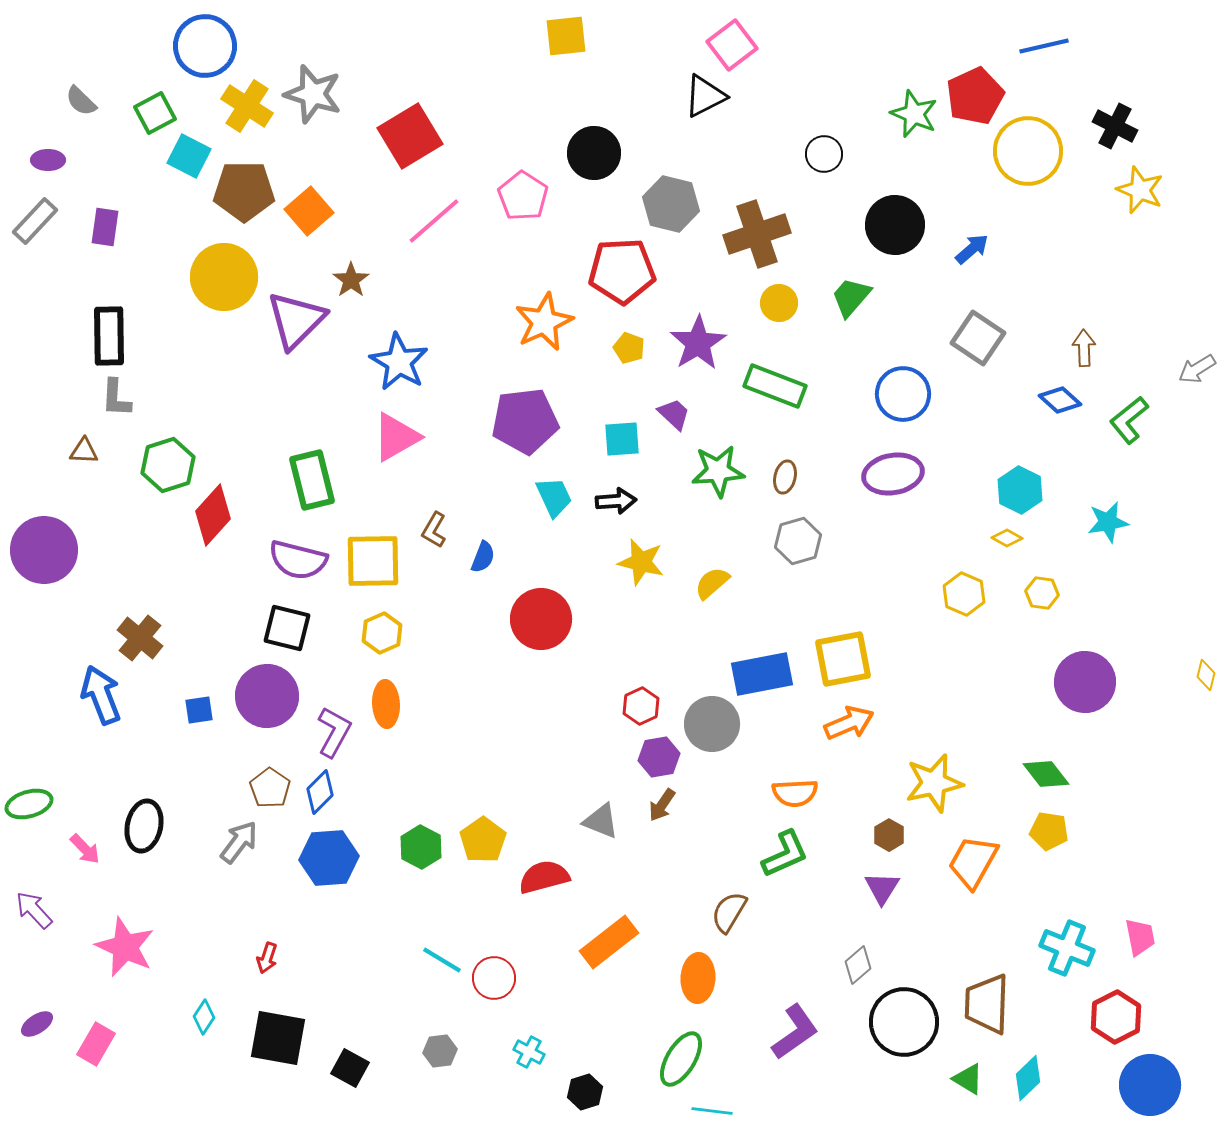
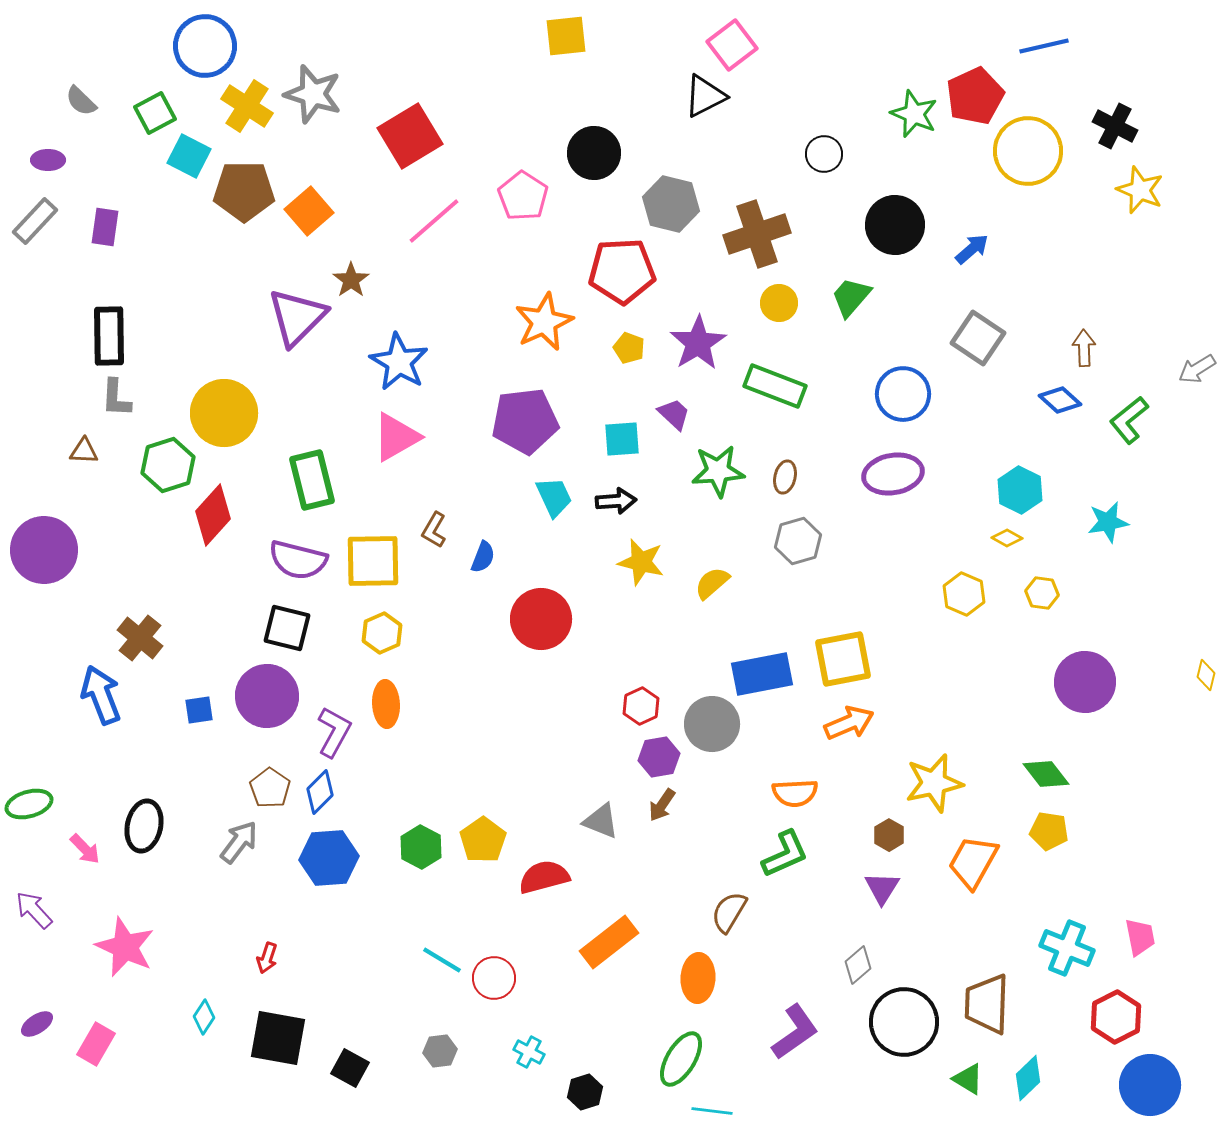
yellow circle at (224, 277): moved 136 px down
purple triangle at (296, 320): moved 1 px right, 3 px up
